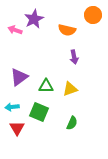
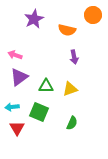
pink arrow: moved 25 px down
